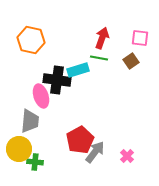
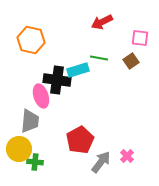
red arrow: moved 16 px up; rotated 135 degrees counterclockwise
gray arrow: moved 6 px right, 10 px down
